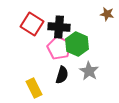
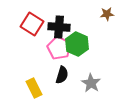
brown star: rotated 16 degrees counterclockwise
gray star: moved 2 px right, 12 px down
